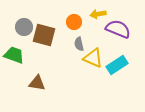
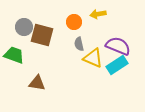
purple semicircle: moved 17 px down
brown square: moved 2 px left
